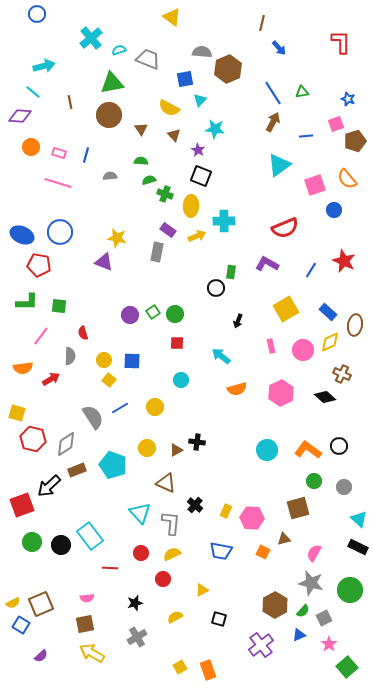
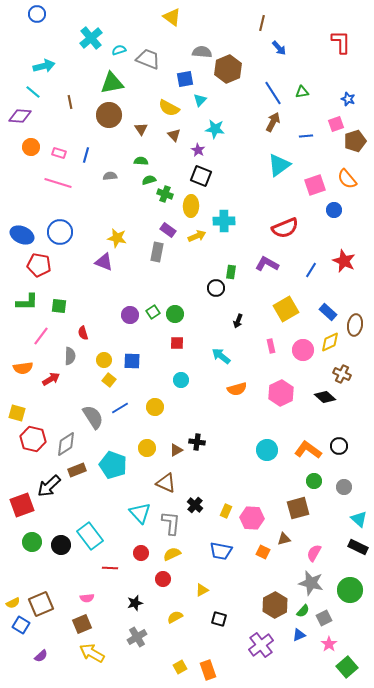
brown square at (85, 624): moved 3 px left; rotated 12 degrees counterclockwise
